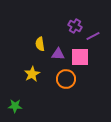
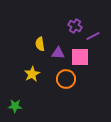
purple triangle: moved 1 px up
